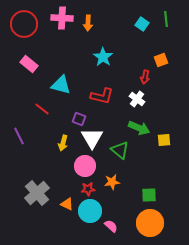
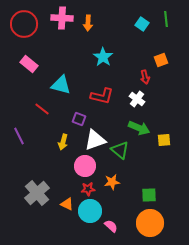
red arrow: rotated 24 degrees counterclockwise
white triangle: moved 3 px right, 2 px down; rotated 40 degrees clockwise
yellow arrow: moved 1 px up
